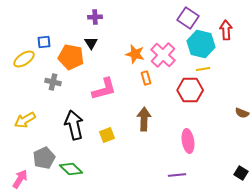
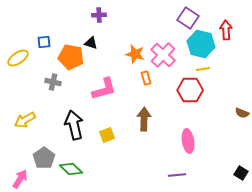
purple cross: moved 4 px right, 2 px up
black triangle: rotated 40 degrees counterclockwise
yellow ellipse: moved 6 px left, 1 px up
gray pentagon: rotated 10 degrees counterclockwise
